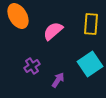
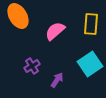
pink semicircle: moved 2 px right
purple arrow: moved 1 px left
